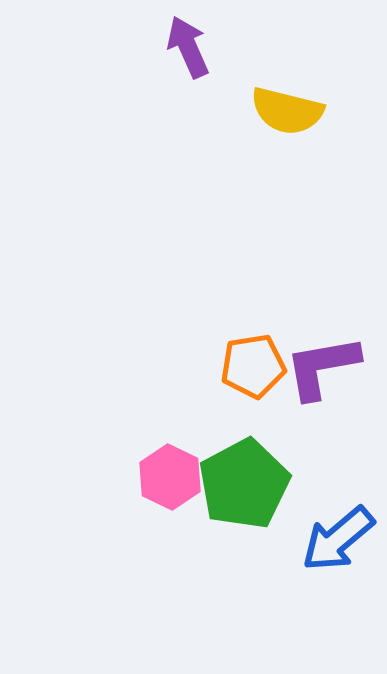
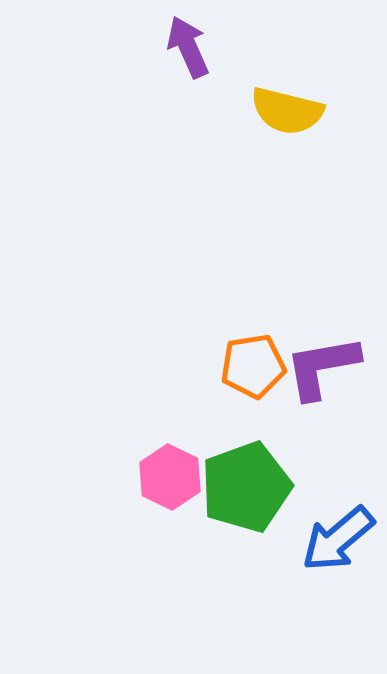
green pentagon: moved 2 px right, 3 px down; rotated 8 degrees clockwise
